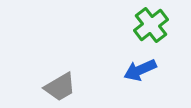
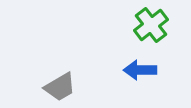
blue arrow: rotated 24 degrees clockwise
